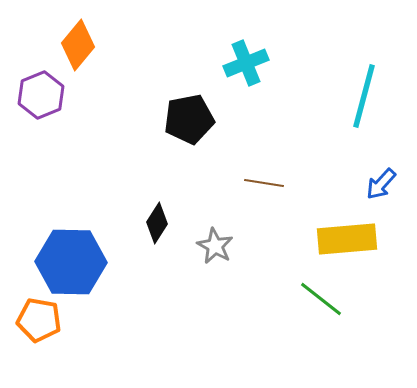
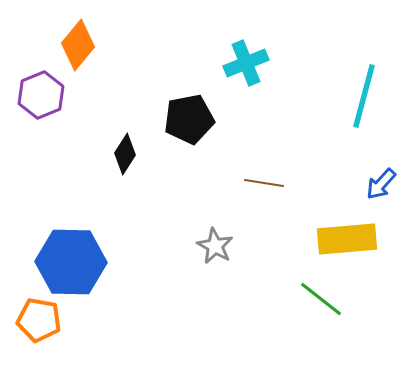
black diamond: moved 32 px left, 69 px up
